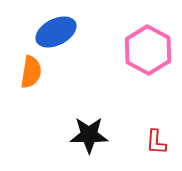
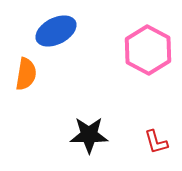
blue ellipse: moved 1 px up
orange semicircle: moved 5 px left, 2 px down
red L-shape: rotated 20 degrees counterclockwise
